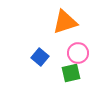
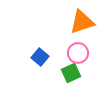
orange triangle: moved 17 px right
green square: rotated 12 degrees counterclockwise
